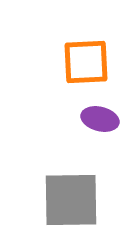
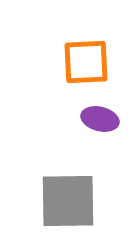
gray square: moved 3 px left, 1 px down
